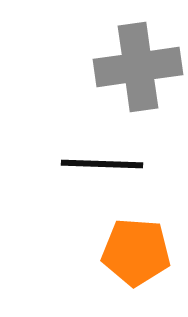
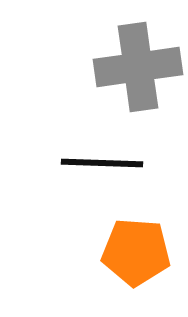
black line: moved 1 px up
